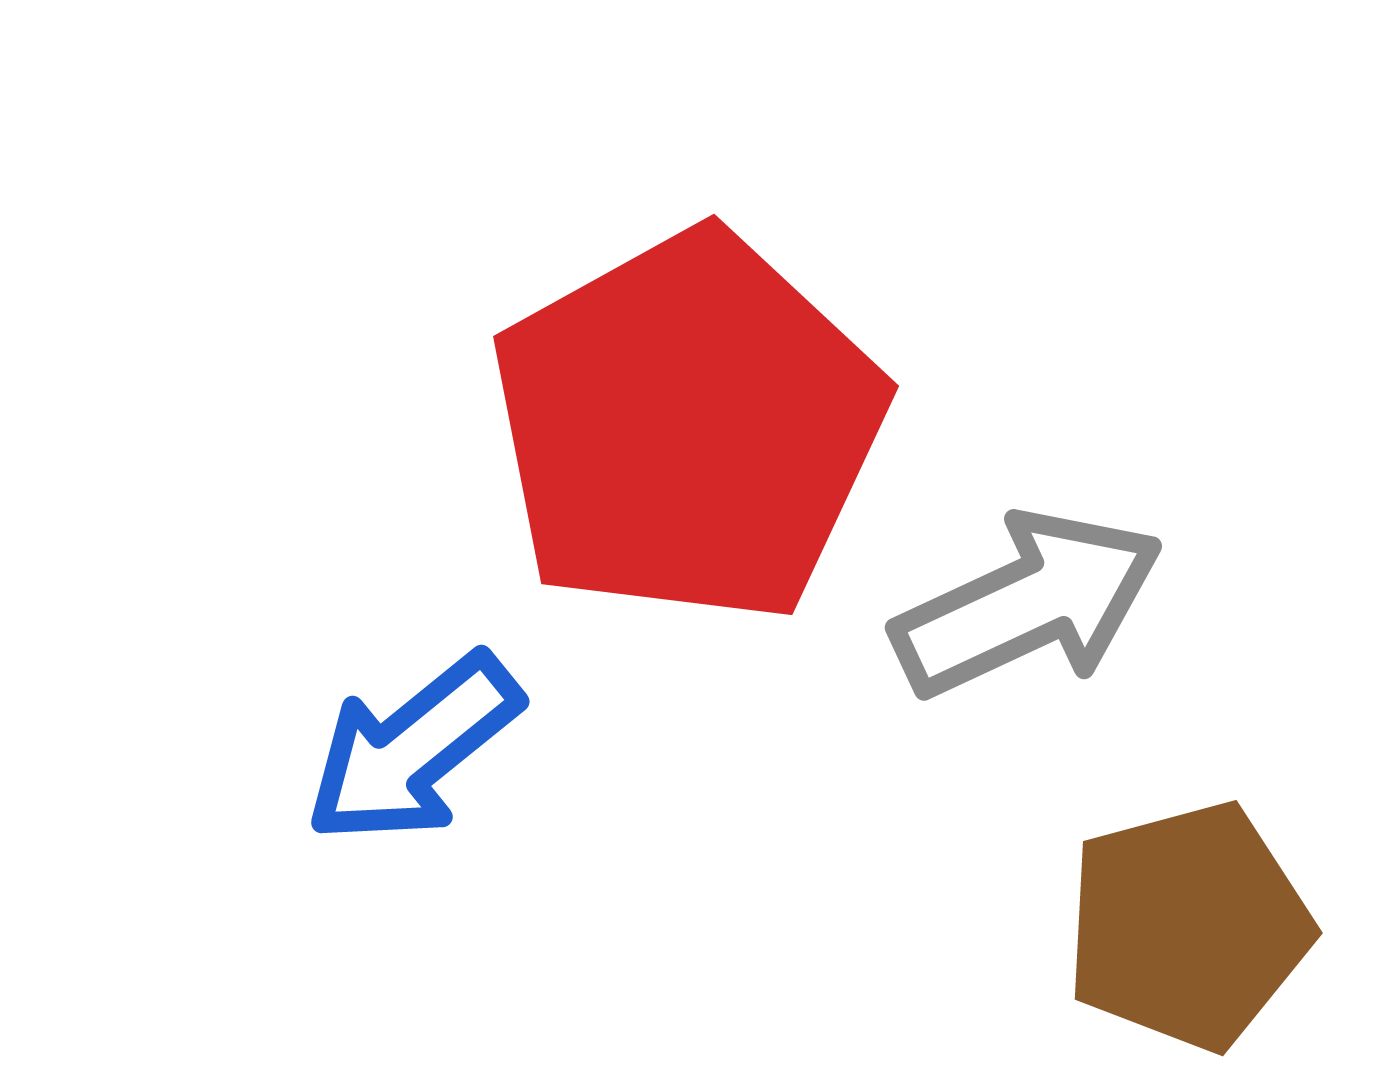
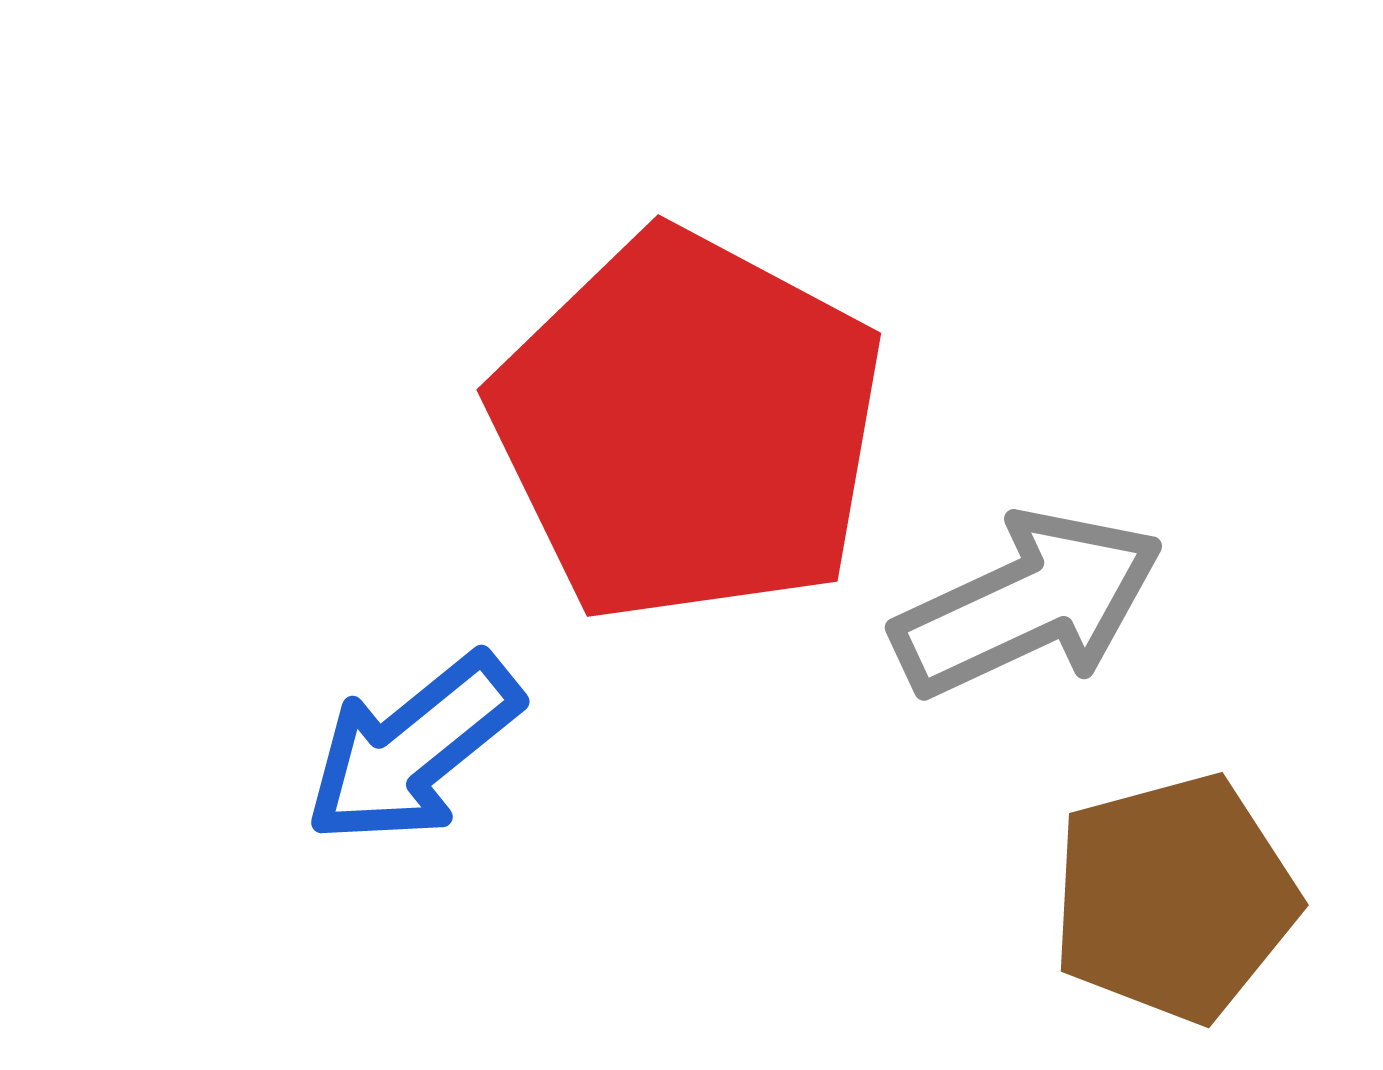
red pentagon: rotated 15 degrees counterclockwise
brown pentagon: moved 14 px left, 28 px up
